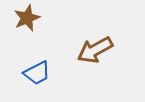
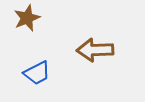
brown arrow: rotated 27 degrees clockwise
